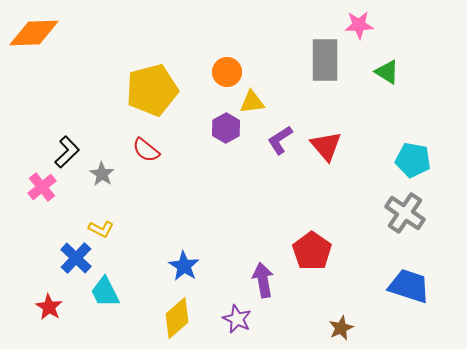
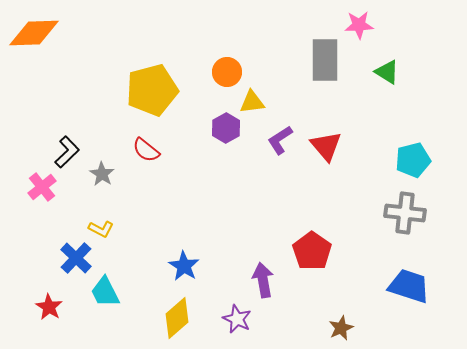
cyan pentagon: rotated 24 degrees counterclockwise
gray cross: rotated 27 degrees counterclockwise
